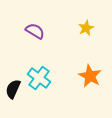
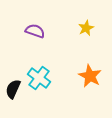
purple semicircle: rotated 12 degrees counterclockwise
